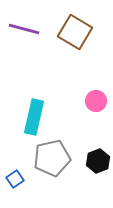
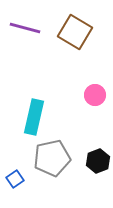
purple line: moved 1 px right, 1 px up
pink circle: moved 1 px left, 6 px up
